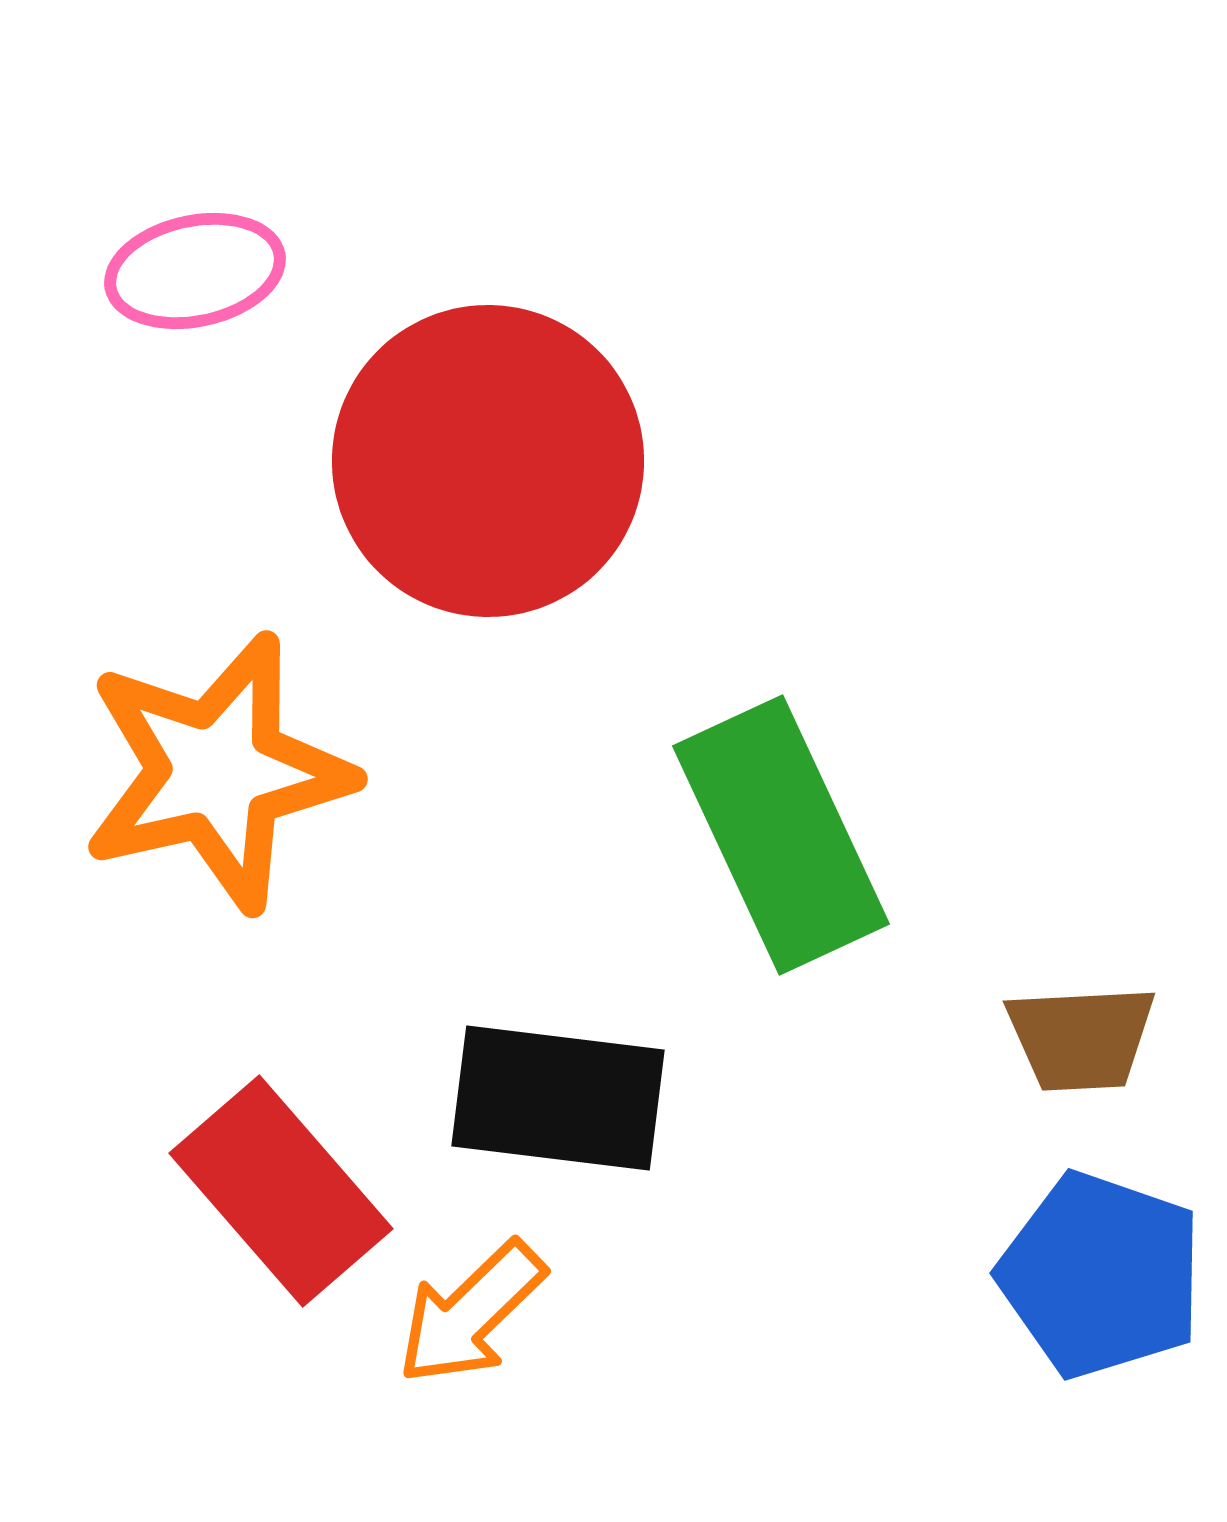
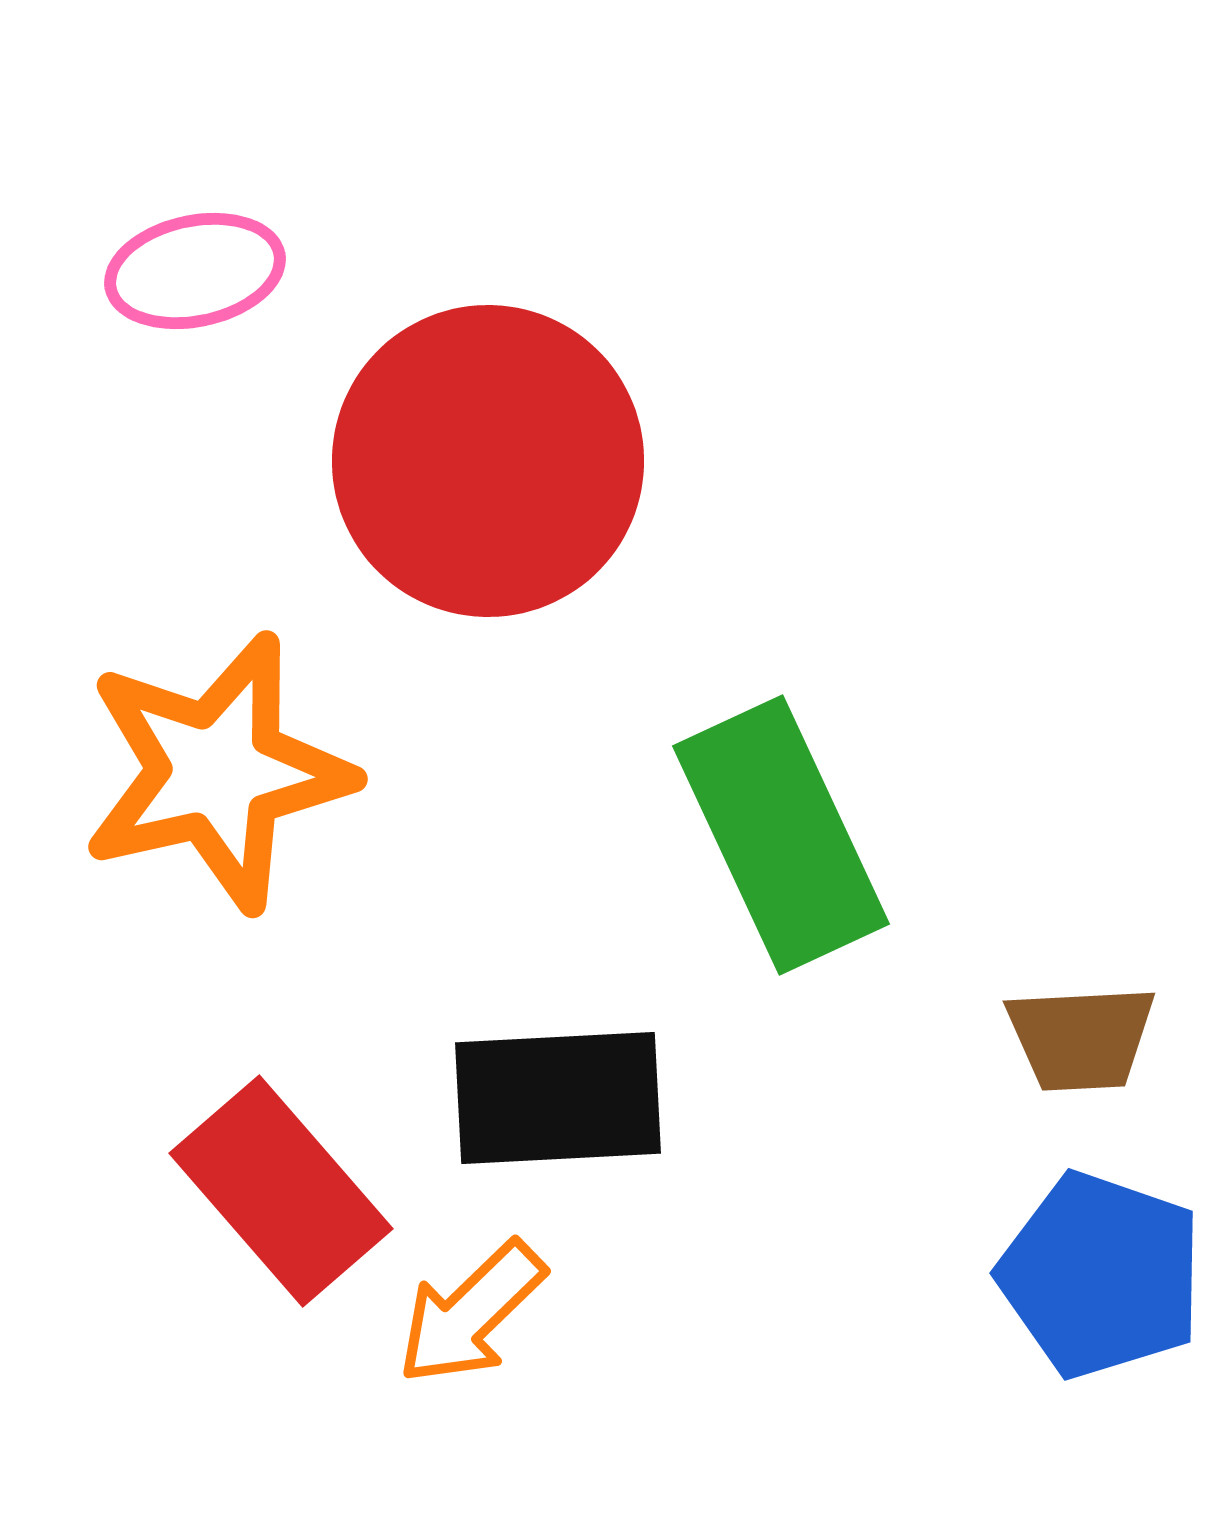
black rectangle: rotated 10 degrees counterclockwise
